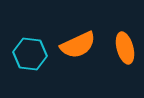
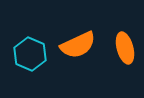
cyan hexagon: rotated 16 degrees clockwise
